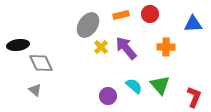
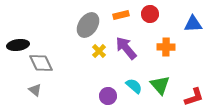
yellow cross: moved 2 px left, 4 px down
red L-shape: rotated 50 degrees clockwise
